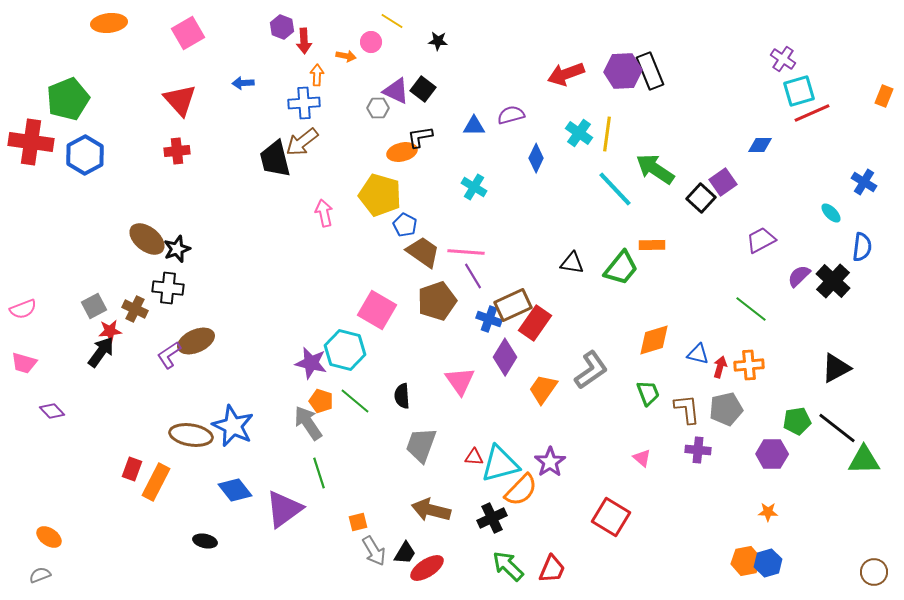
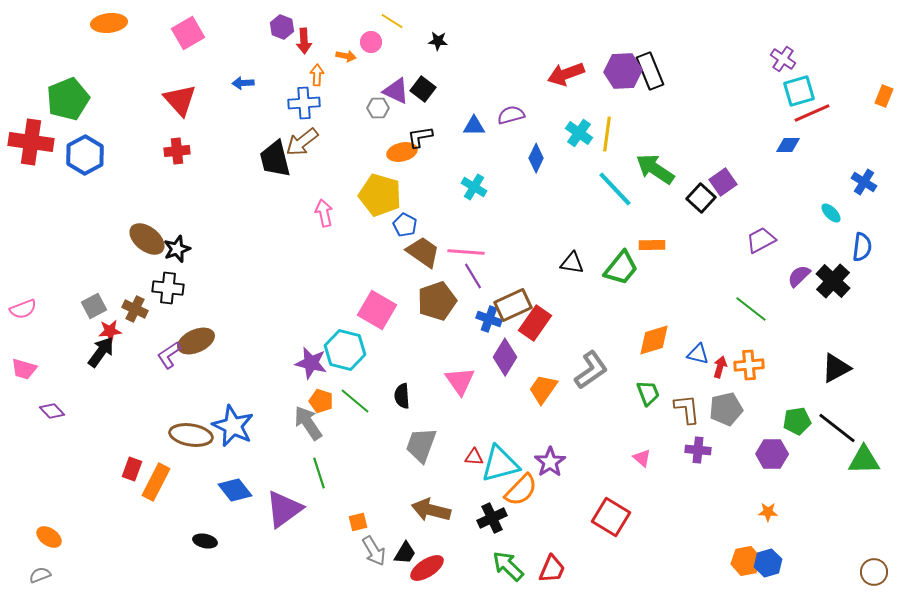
blue diamond at (760, 145): moved 28 px right
pink trapezoid at (24, 363): moved 6 px down
